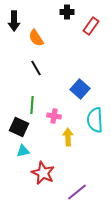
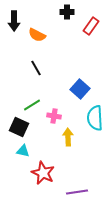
orange semicircle: moved 1 px right, 3 px up; rotated 30 degrees counterclockwise
green line: rotated 54 degrees clockwise
cyan semicircle: moved 2 px up
cyan triangle: rotated 24 degrees clockwise
purple line: rotated 30 degrees clockwise
